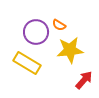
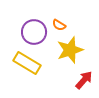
purple circle: moved 2 px left
yellow star: rotated 12 degrees counterclockwise
